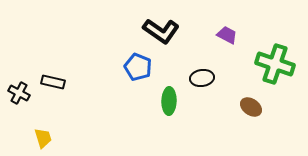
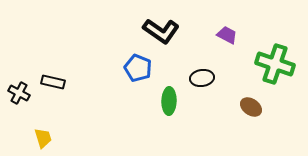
blue pentagon: moved 1 px down
